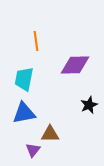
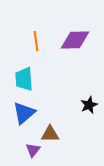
purple diamond: moved 25 px up
cyan trapezoid: rotated 15 degrees counterclockwise
blue triangle: rotated 30 degrees counterclockwise
